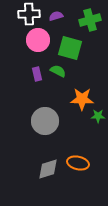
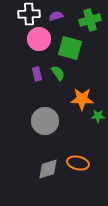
pink circle: moved 1 px right, 1 px up
green semicircle: moved 2 px down; rotated 28 degrees clockwise
